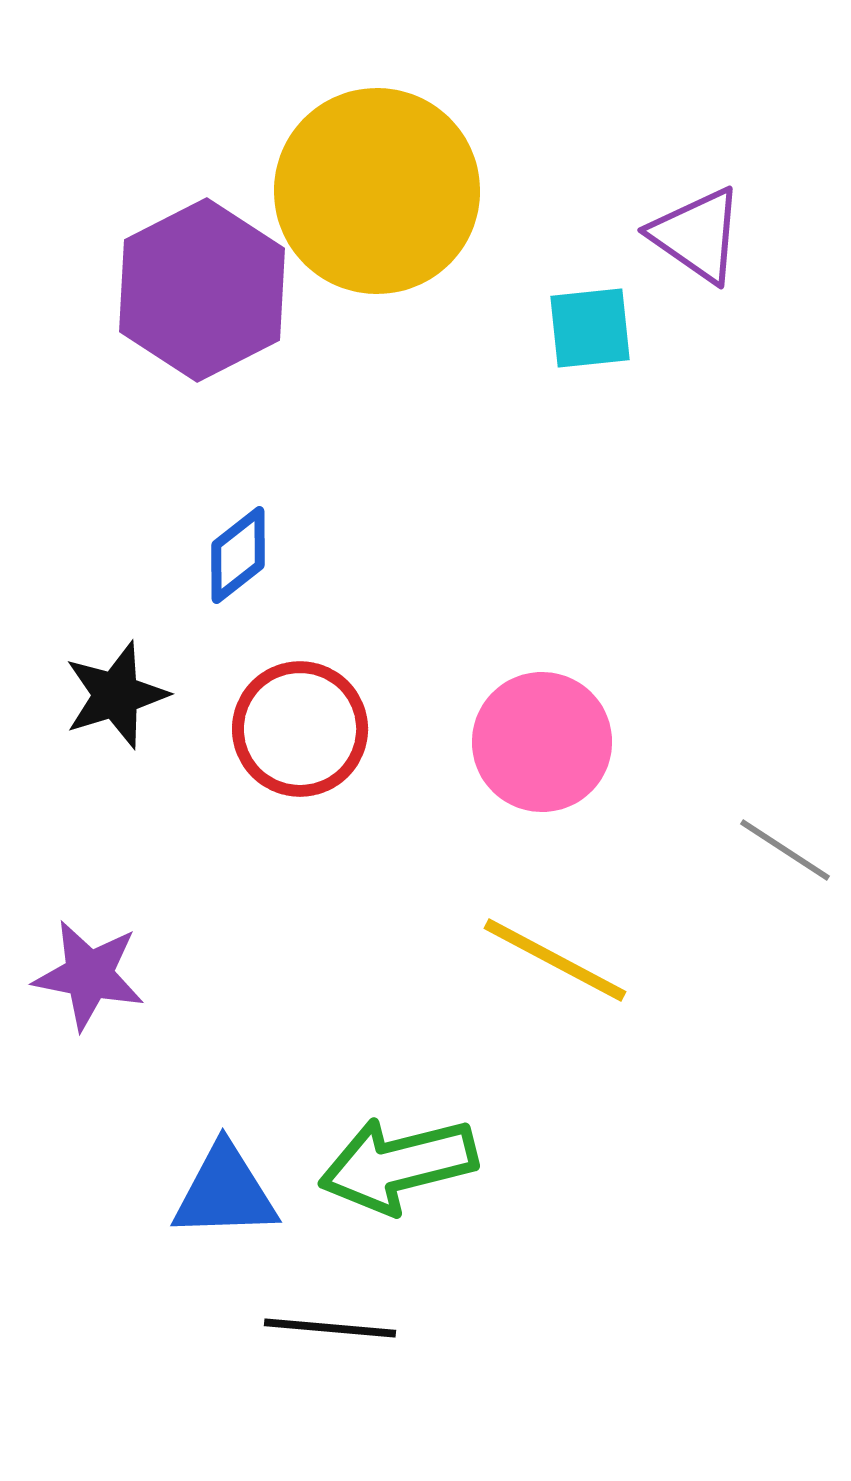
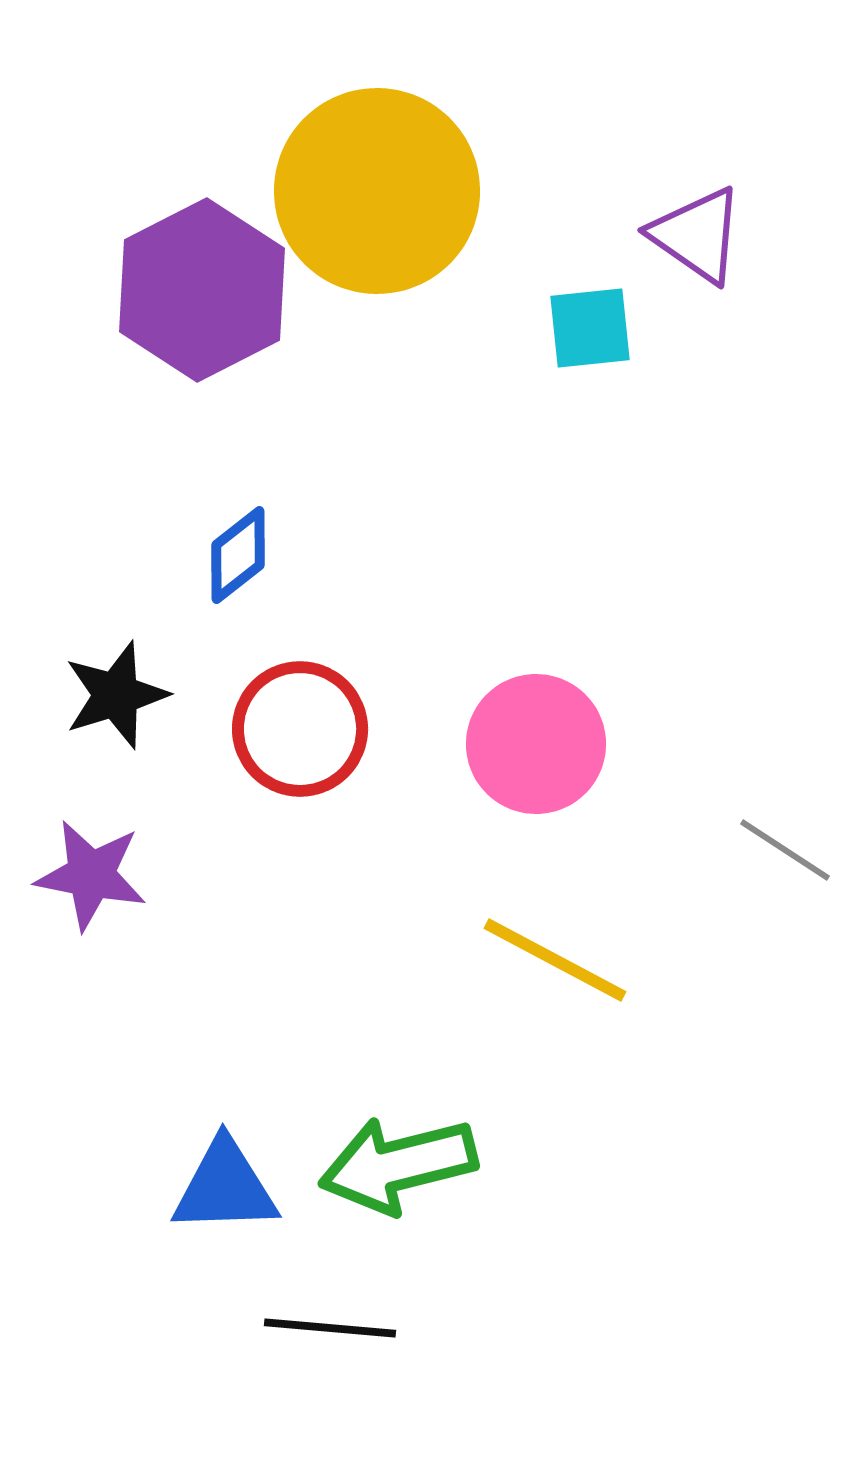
pink circle: moved 6 px left, 2 px down
purple star: moved 2 px right, 100 px up
blue triangle: moved 5 px up
